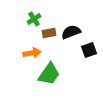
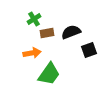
brown rectangle: moved 2 px left
